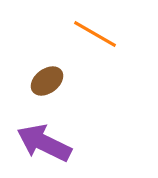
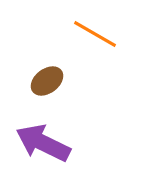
purple arrow: moved 1 px left
